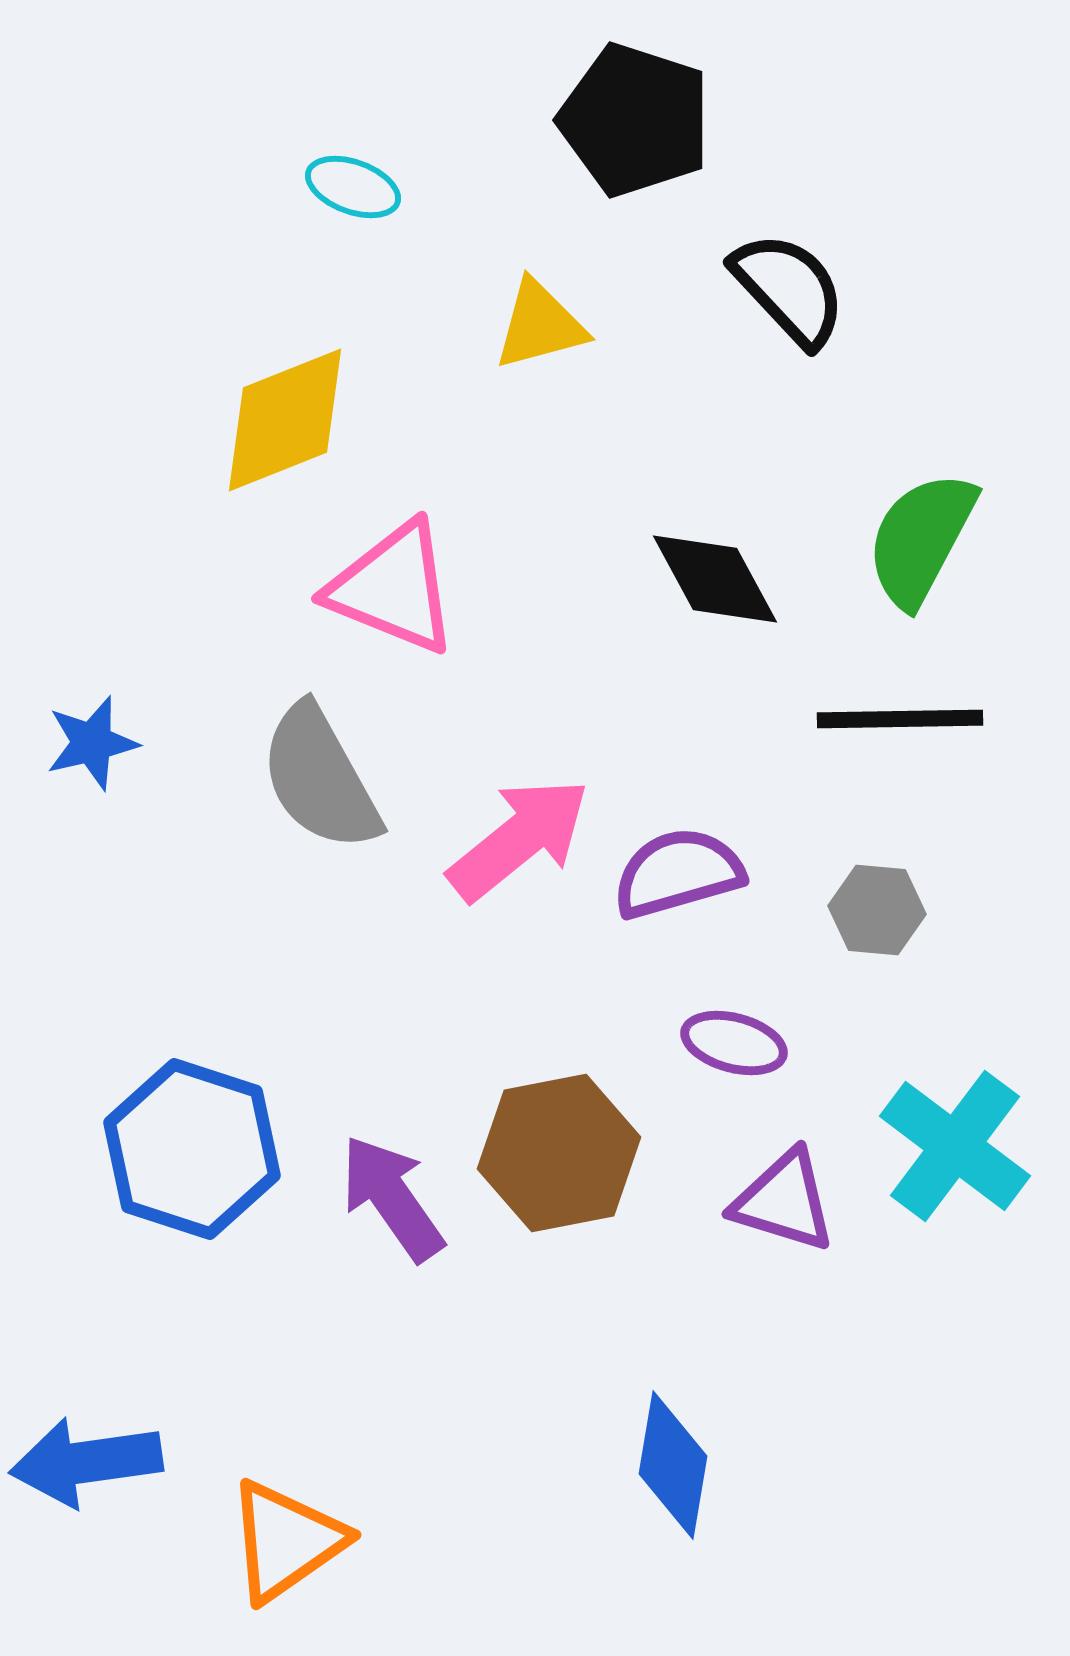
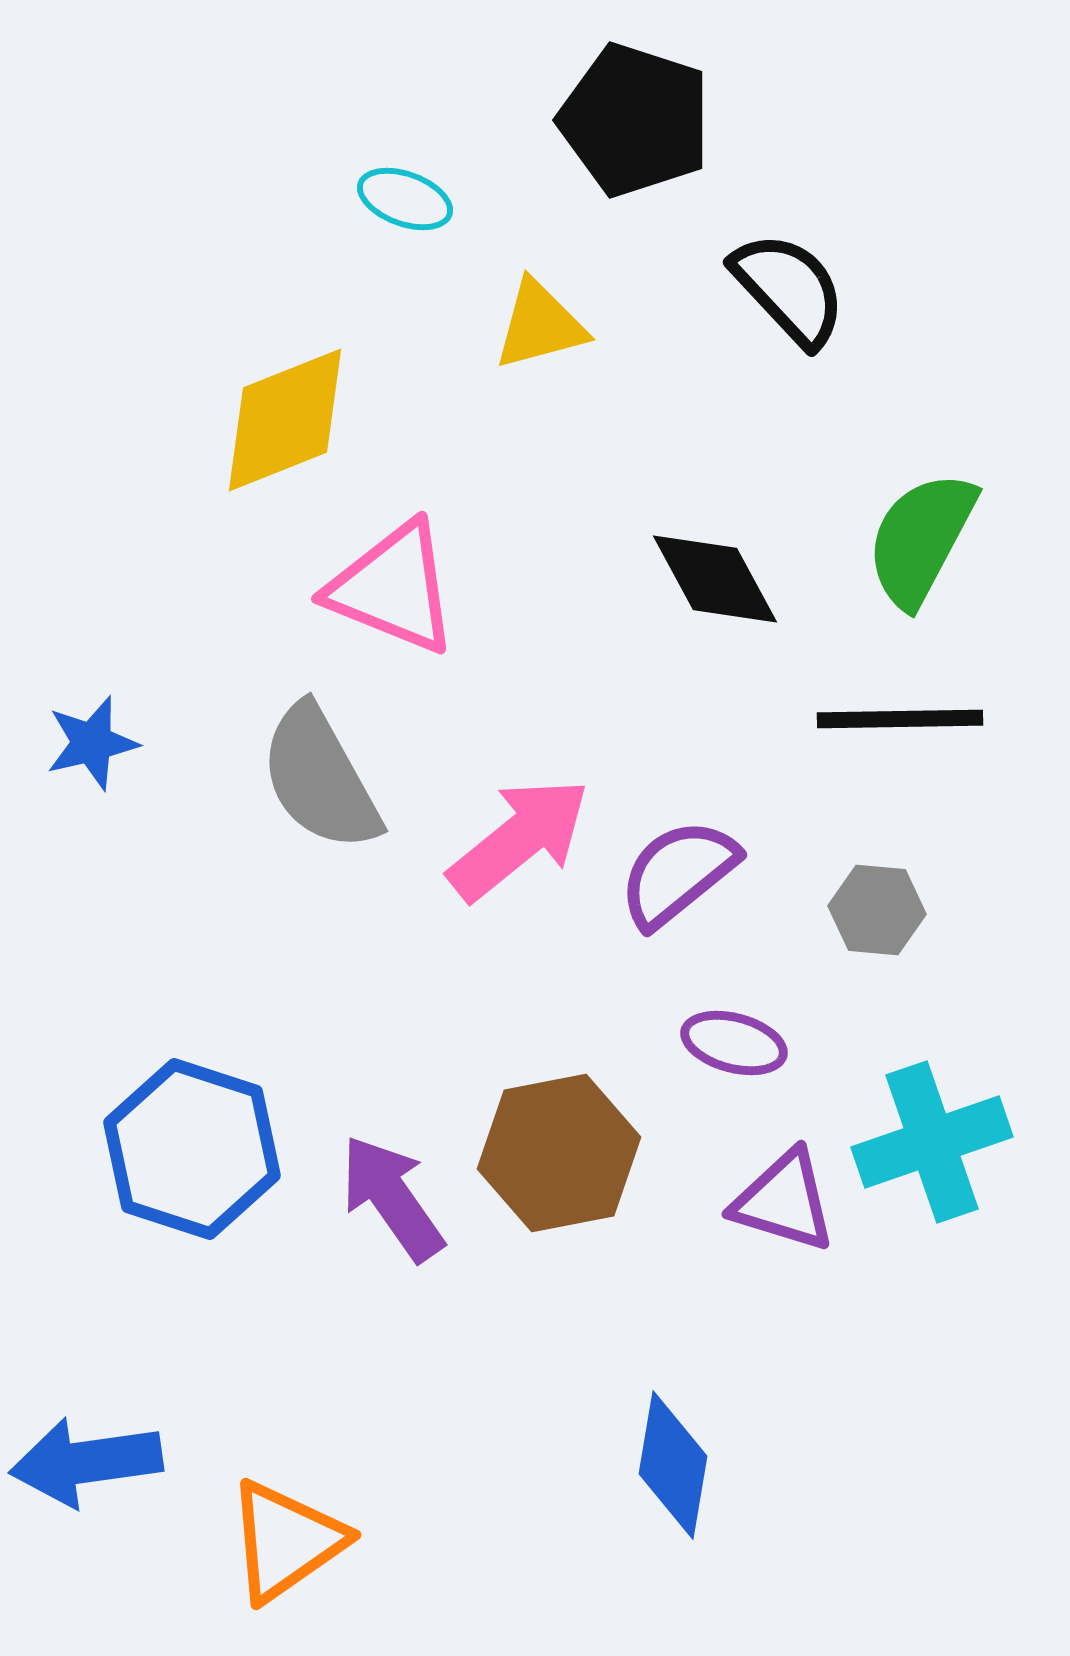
cyan ellipse: moved 52 px right, 12 px down
purple semicircle: rotated 23 degrees counterclockwise
cyan cross: moved 23 px left, 4 px up; rotated 34 degrees clockwise
